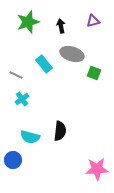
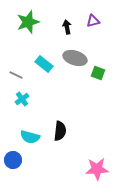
black arrow: moved 6 px right, 1 px down
gray ellipse: moved 3 px right, 4 px down
cyan rectangle: rotated 12 degrees counterclockwise
green square: moved 4 px right
